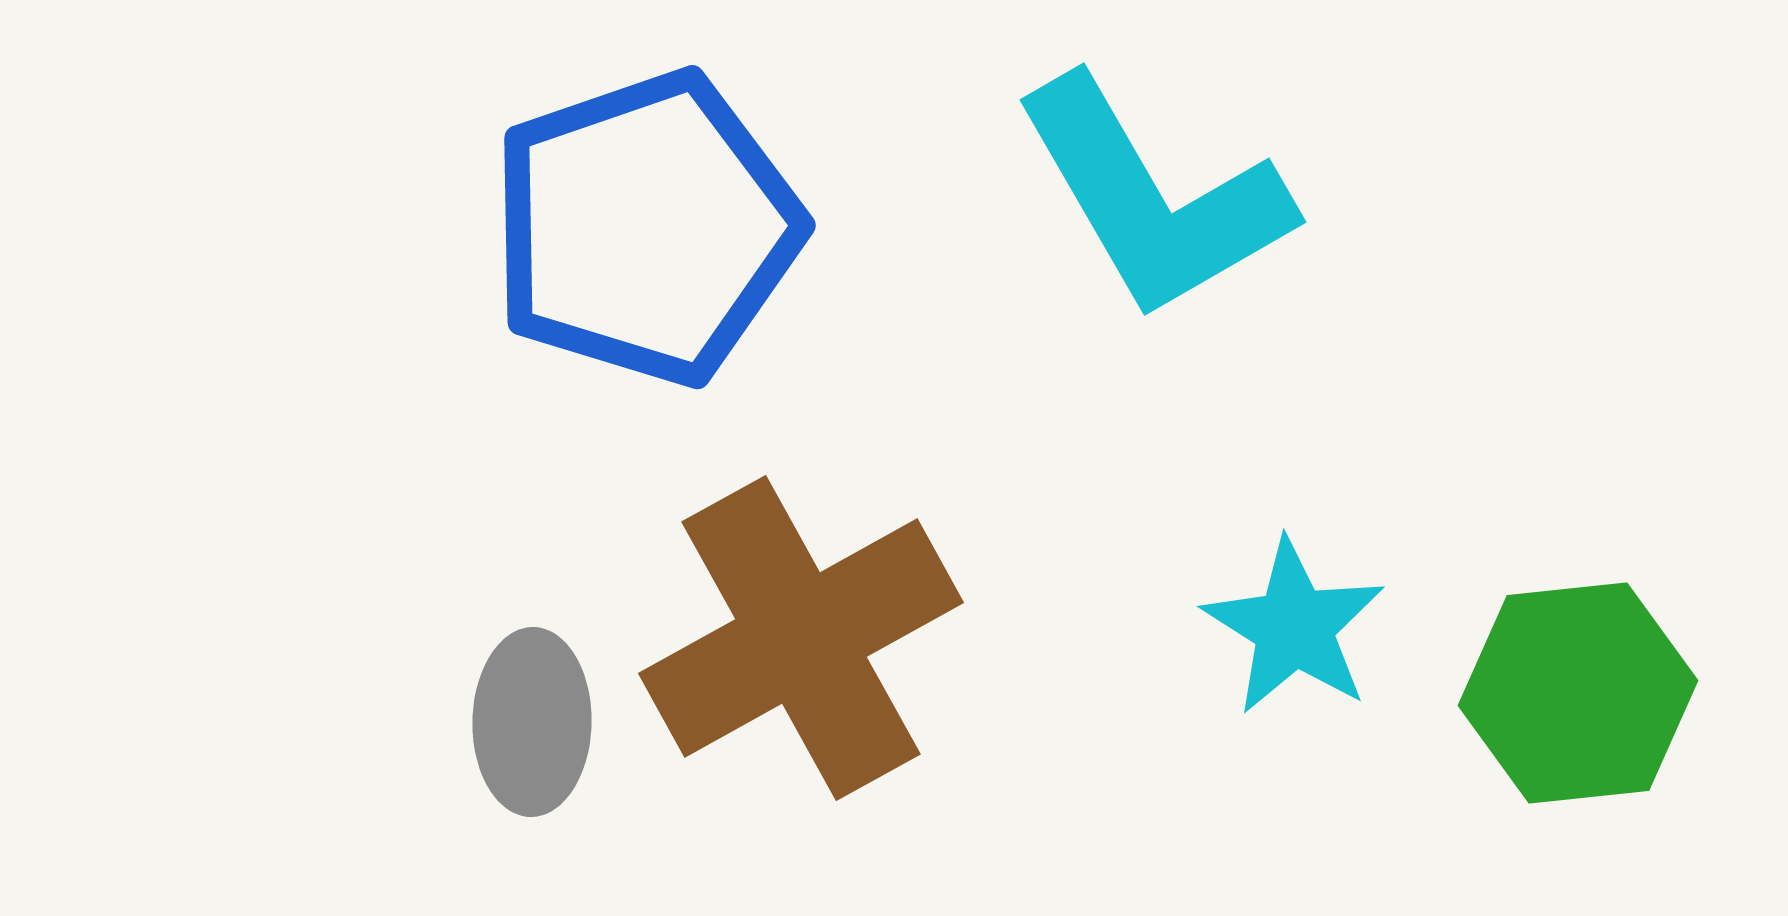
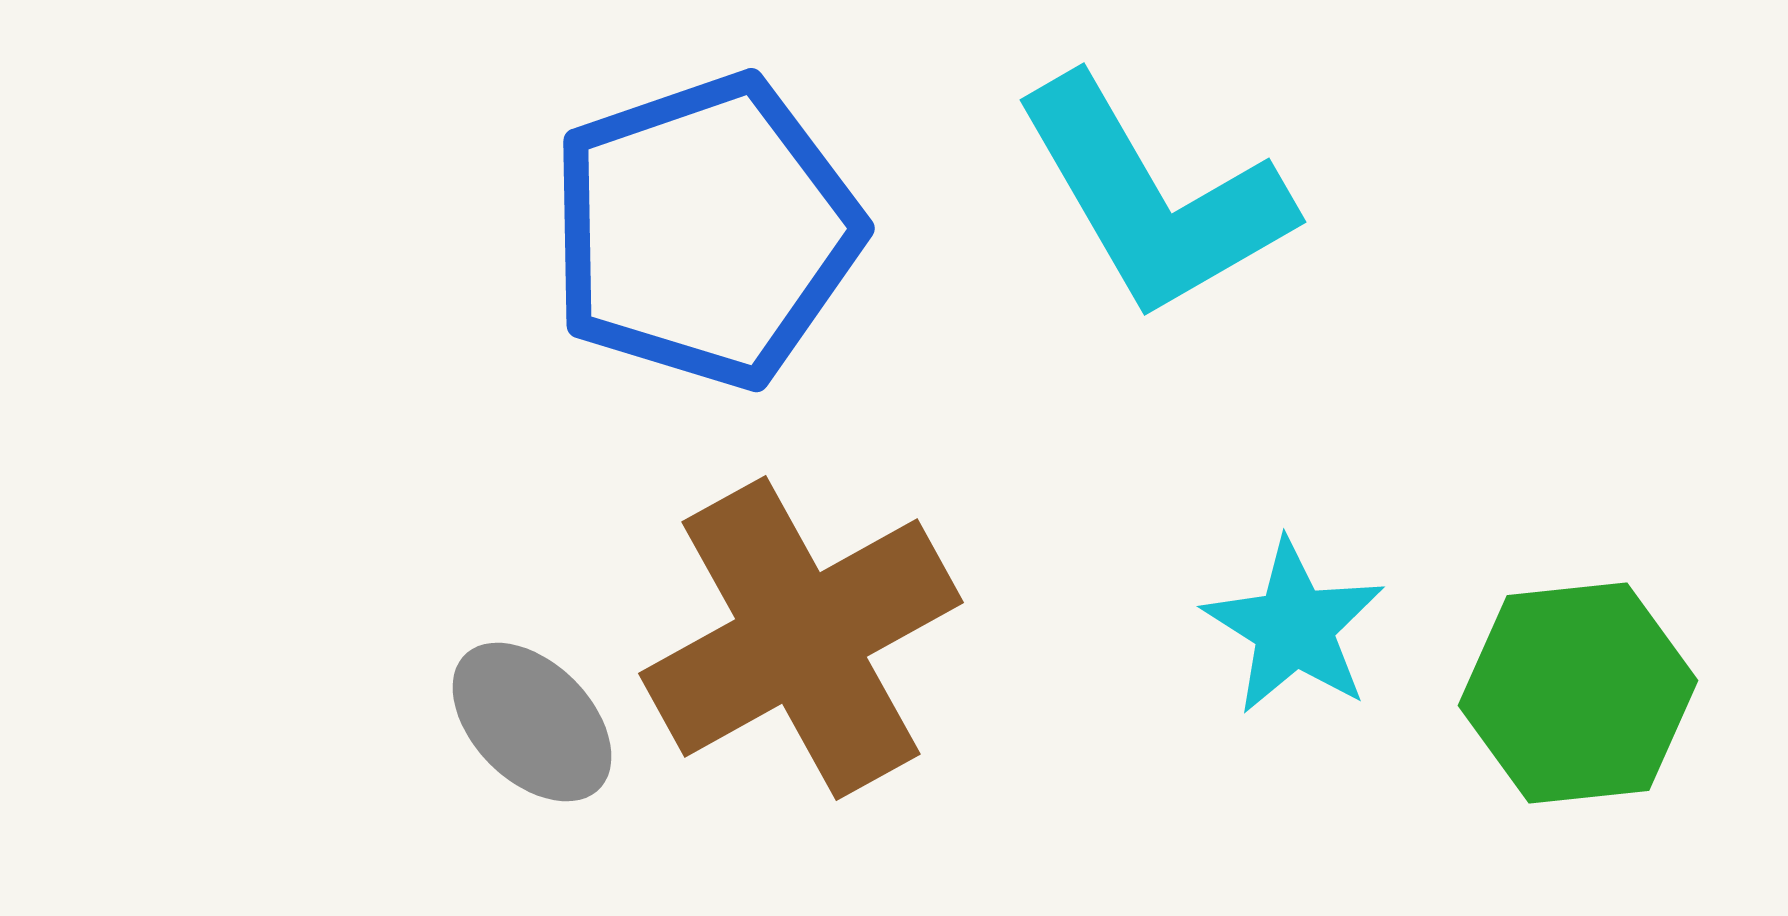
blue pentagon: moved 59 px right, 3 px down
gray ellipse: rotated 46 degrees counterclockwise
